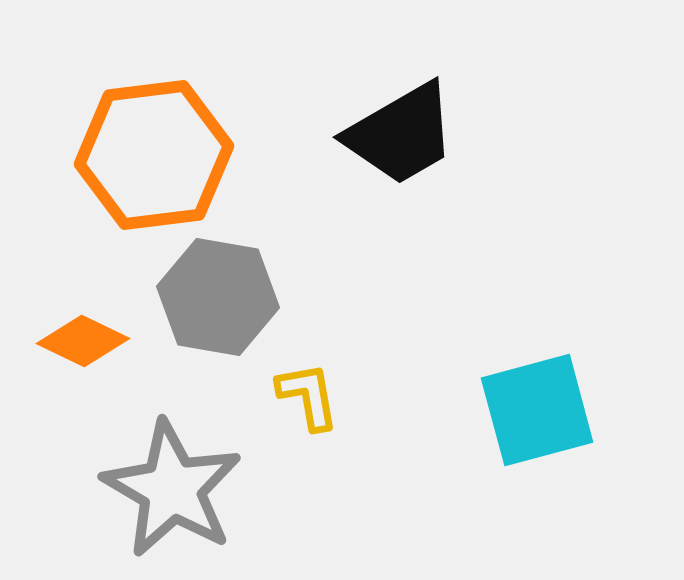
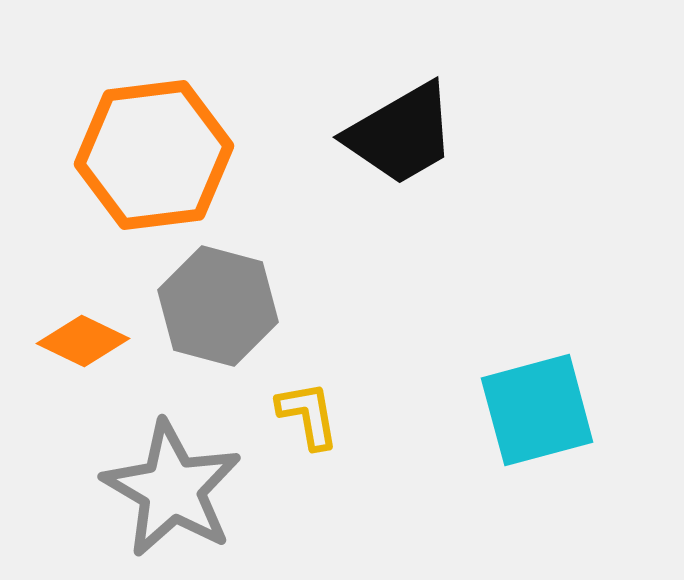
gray hexagon: moved 9 px down; rotated 5 degrees clockwise
yellow L-shape: moved 19 px down
